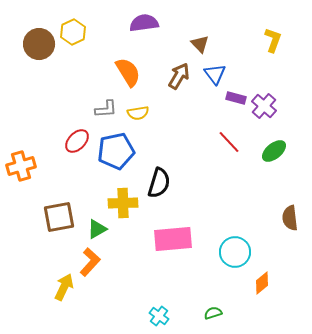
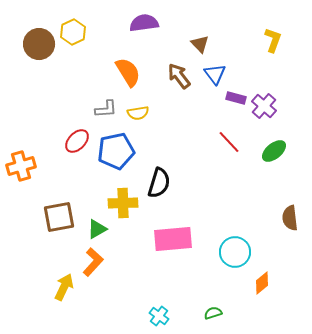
brown arrow: rotated 68 degrees counterclockwise
orange L-shape: moved 3 px right
